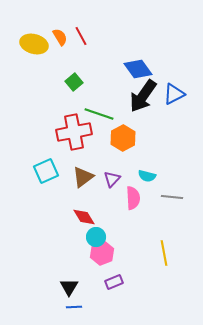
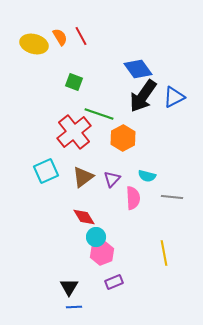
green square: rotated 30 degrees counterclockwise
blue triangle: moved 3 px down
red cross: rotated 28 degrees counterclockwise
